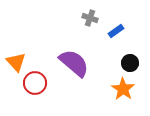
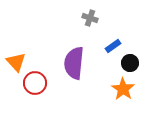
blue rectangle: moved 3 px left, 15 px down
purple semicircle: rotated 124 degrees counterclockwise
